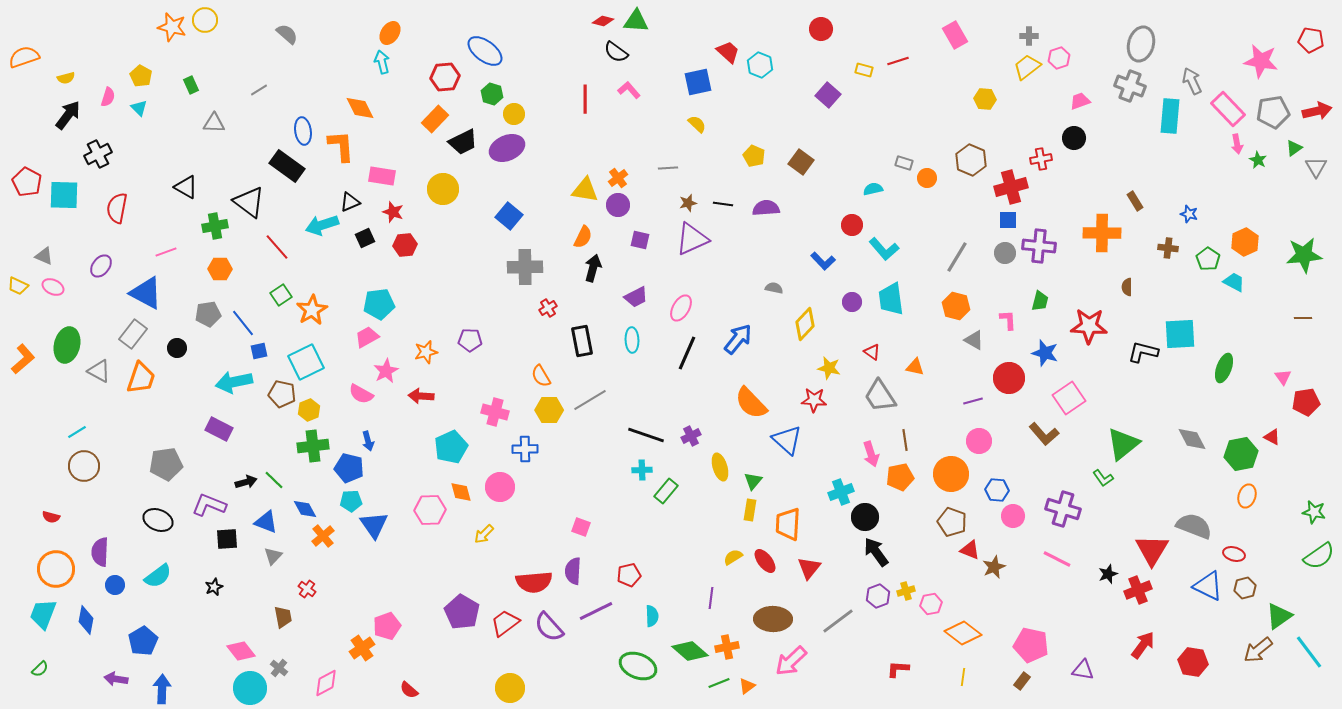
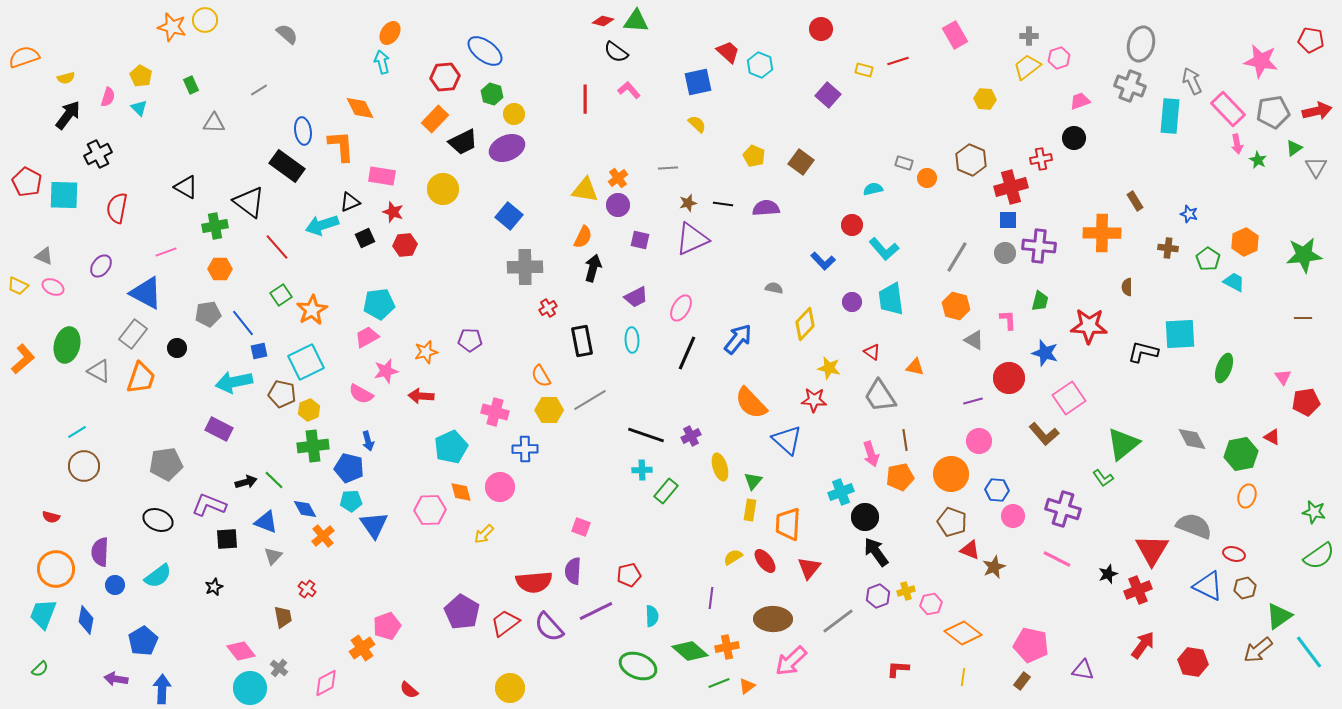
pink star at (386, 371): rotated 15 degrees clockwise
